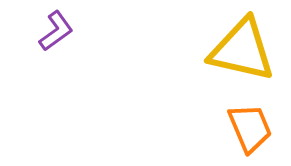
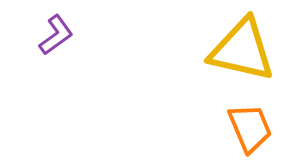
purple L-shape: moved 4 px down
